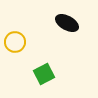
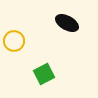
yellow circle: moved 1 px left, 1 px up
